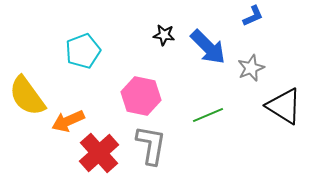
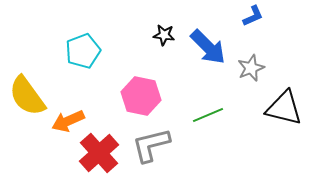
black triangle: moved 2 px down; rotated 18 degrees counterclockwise
gray L-shape: rotated 114 degrees counterclockwise
